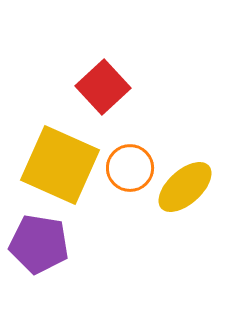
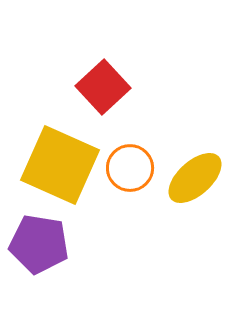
yellow ellipse: moved 10 px right, 9 px up
